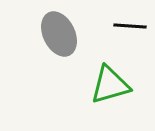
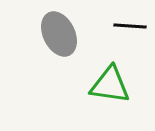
green triangle: rotated 24 degrees clockwise
